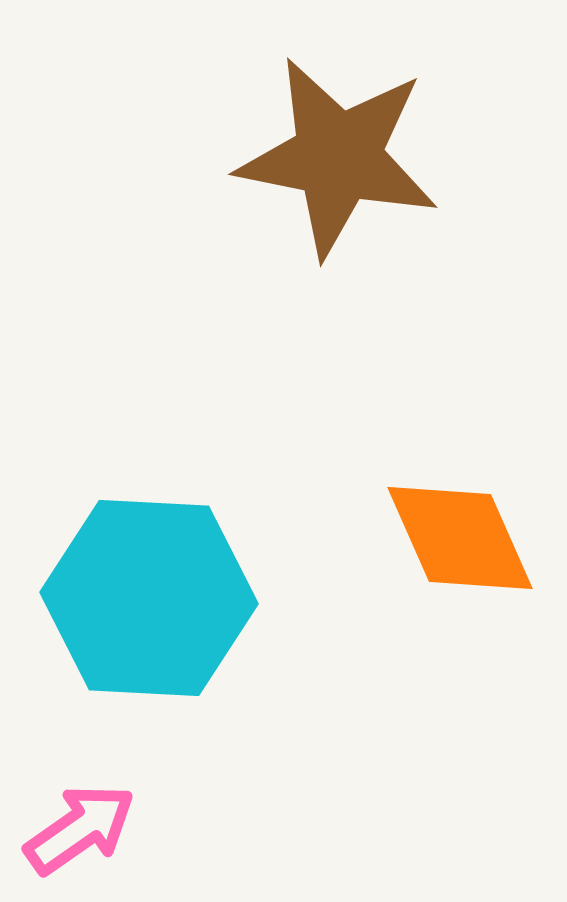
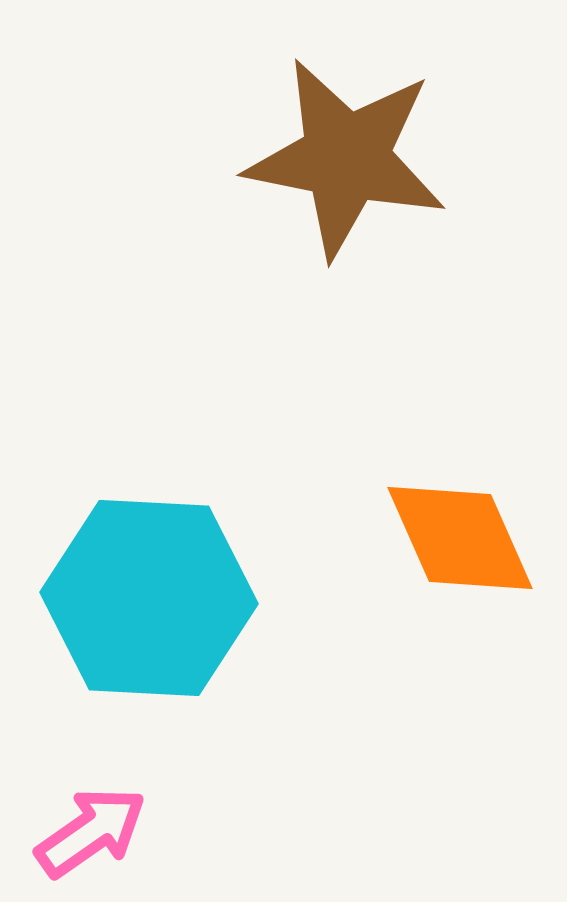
brown star: moved 8 px right, 1 px down
pink arrow: moved 11 px right, 3 px down
